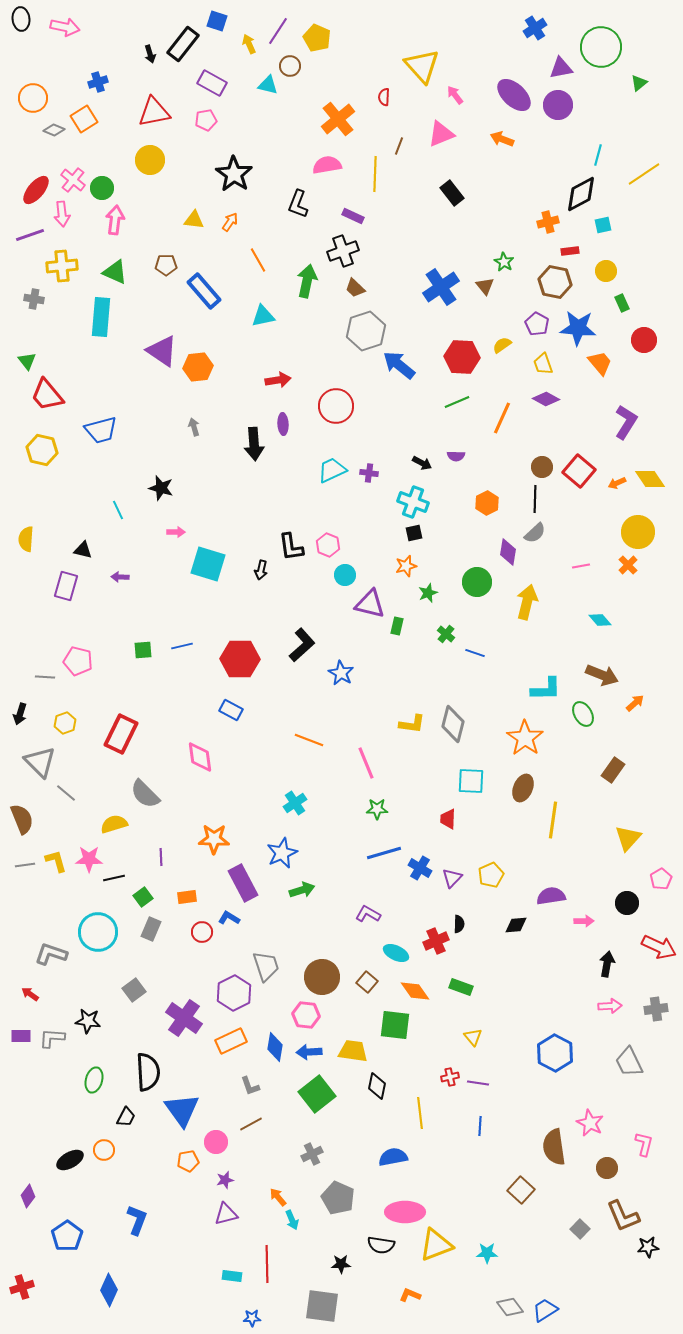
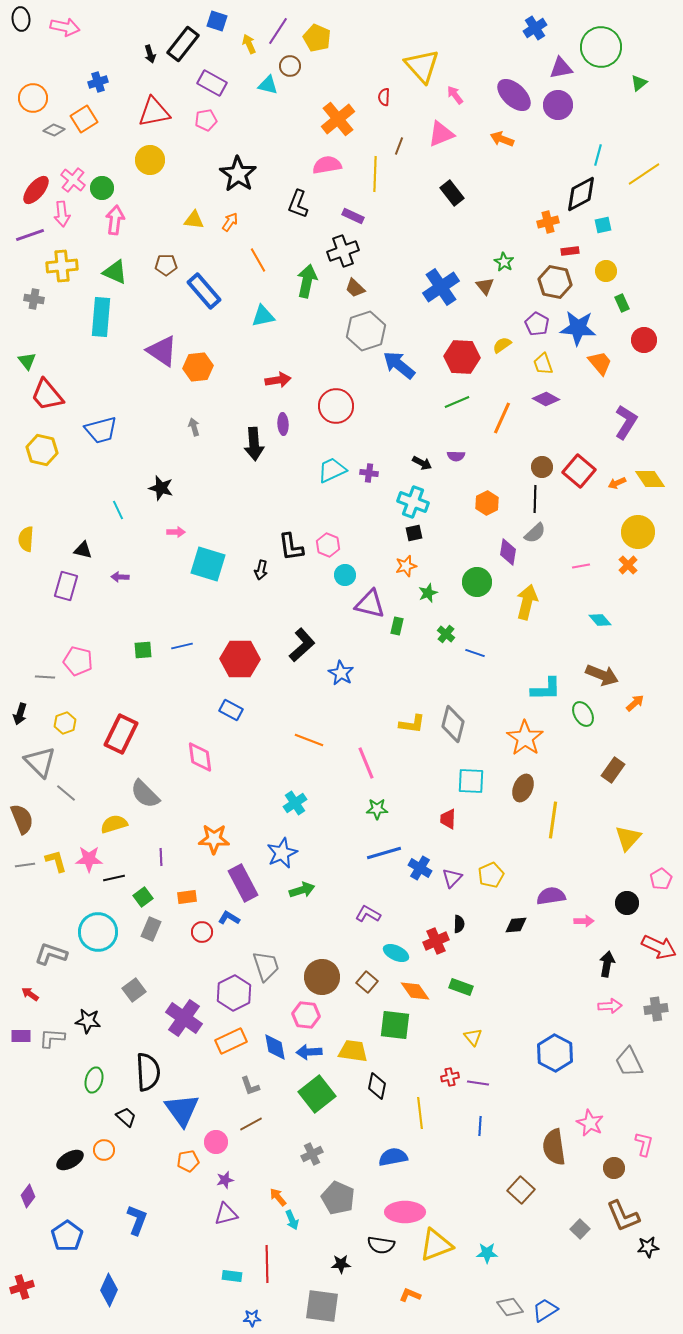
black star at (234, 174): moved 4 px right
blue diamond at (275, 1047): rotated 20 degrees counterclockwise
black trapezoid at (126, 1117): rotated 75 degrees counterclockwise
brown circle at (607, 1168): moved 7 px right
